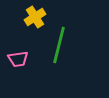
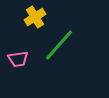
green line: rotated 27 degrees clockwise
